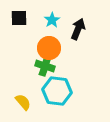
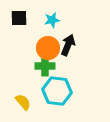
cyan star: rotated 21 degrees clockwise
black arrow: moved 10 px left, 16 px down
orange circle: moved 1 px left
green cross: rotated 18 degrees counterclockwise
